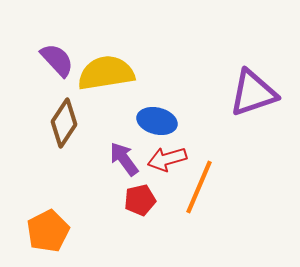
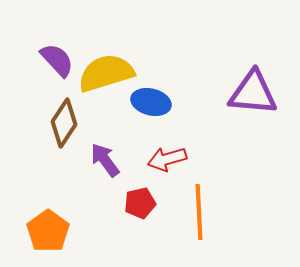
yellow semicircle: rotated 8 degrees counterclockwise
purple triangle: rotated 24 degrees clockwise
blue ellipse: moved 6 px left, 19 px up
purple arrow: moved 19 px left, 1 px down
orange line: moved 25 px down; rotated 26 degrees counterclockwise
red pentagon: moved 3 px down
orange pentagon: rotated 9 degrees counterclockwise
